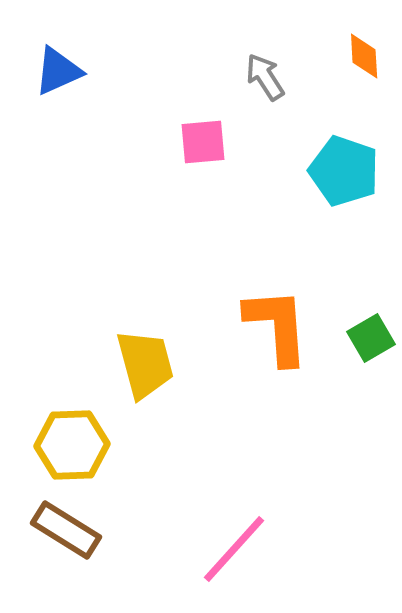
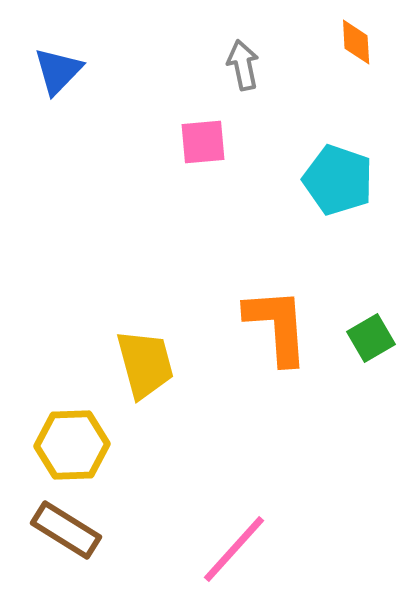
orange diamond: moved 8 px left, 14 px up
blue triangle: rotated 22 degrees counterclockwise
gray arrow: moved 22 px left, 12 px up; rotated 21 degrees clockwise
cyan pentagon: moved 6 px left, 9 px down
